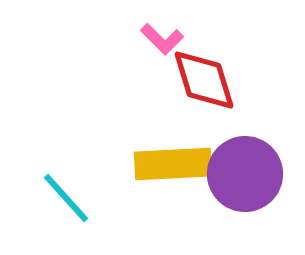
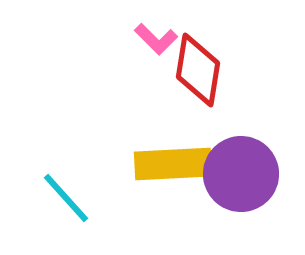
pink L-shape: moved 6 px left
red diamond: moved 6 px left, 10 px up; rotated 26 degrees clockwise
purple circle: moved 4 px left
